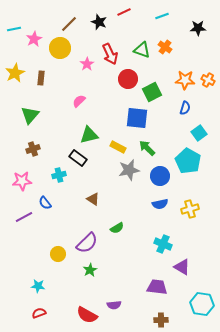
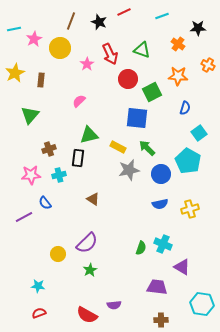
brown line at (69, 24): moved 2 px right, 3 px up; rotated 24 degrees counterclockwise
orange cross at (165, 47): moved 13 px right, 3 px up
brown rectangle at (41, 78): moved 2 px down
orange star at (185, 80): moved 7 px left, 4 px up
orange cross at (208, 80): moved 15 px up
brown cross at (33, 149): moved 16 px right
black rectangle at (78, 158): rotated 60 degrees clockwise
blue circle at (160, 176): moved 1 px right, 2 px up
pink star at (22, 181): moved 9 px right, 6 px up
green semicircle at (117, 228): moved 24 px right, 20 px down; rotated 40 degrees counterclockwise
